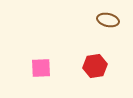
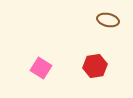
pink square: rotated 35 degrees clockwise
